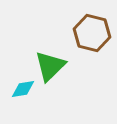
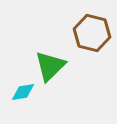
cyan diamond: moved 3 px down
